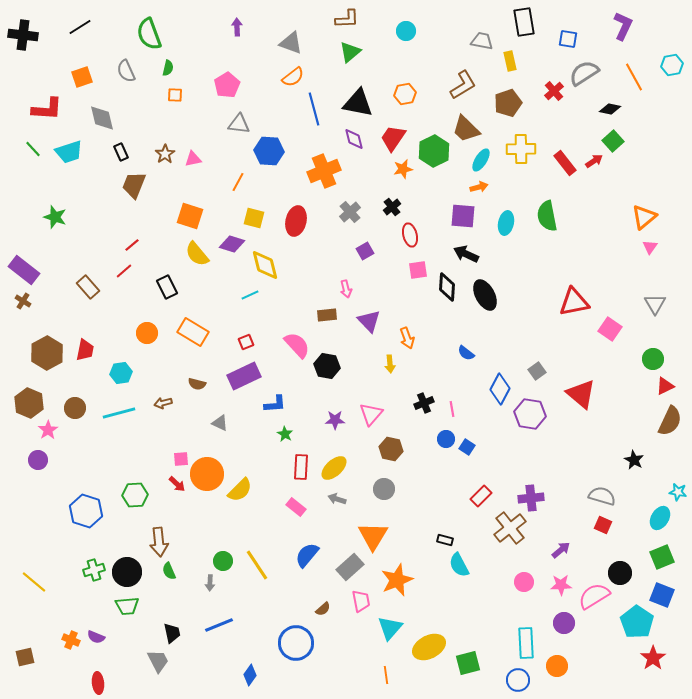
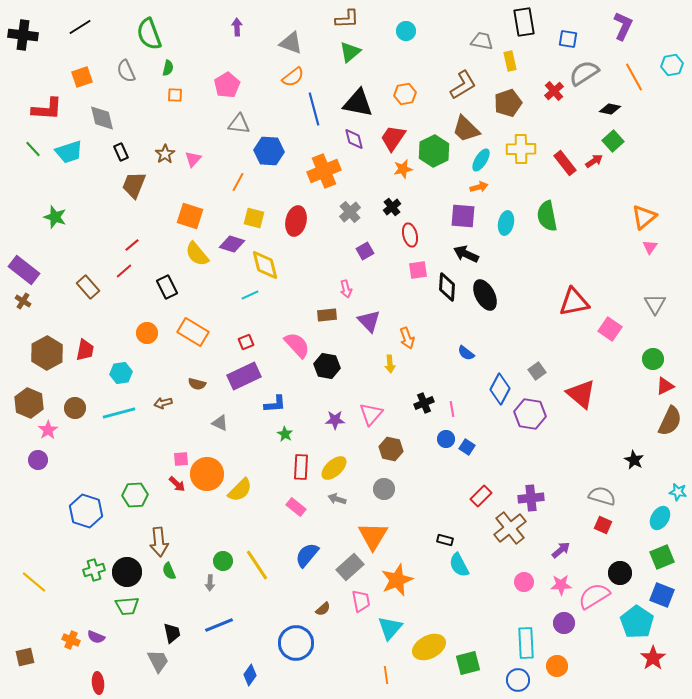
pink triangle at (193, 159): rotated 36 degrees counterclockwise
